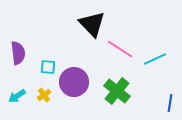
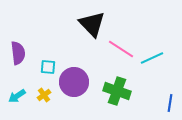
pink line: moved 1 px right
cyan line: moved 3 px left, 1 px up
green cross: rotated 20 degrees counterclockwise
